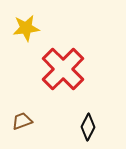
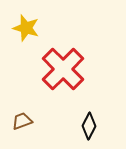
yellow star: rotated 24 degrees clockwise
black diamond: moved 1 px right, 1 px up
